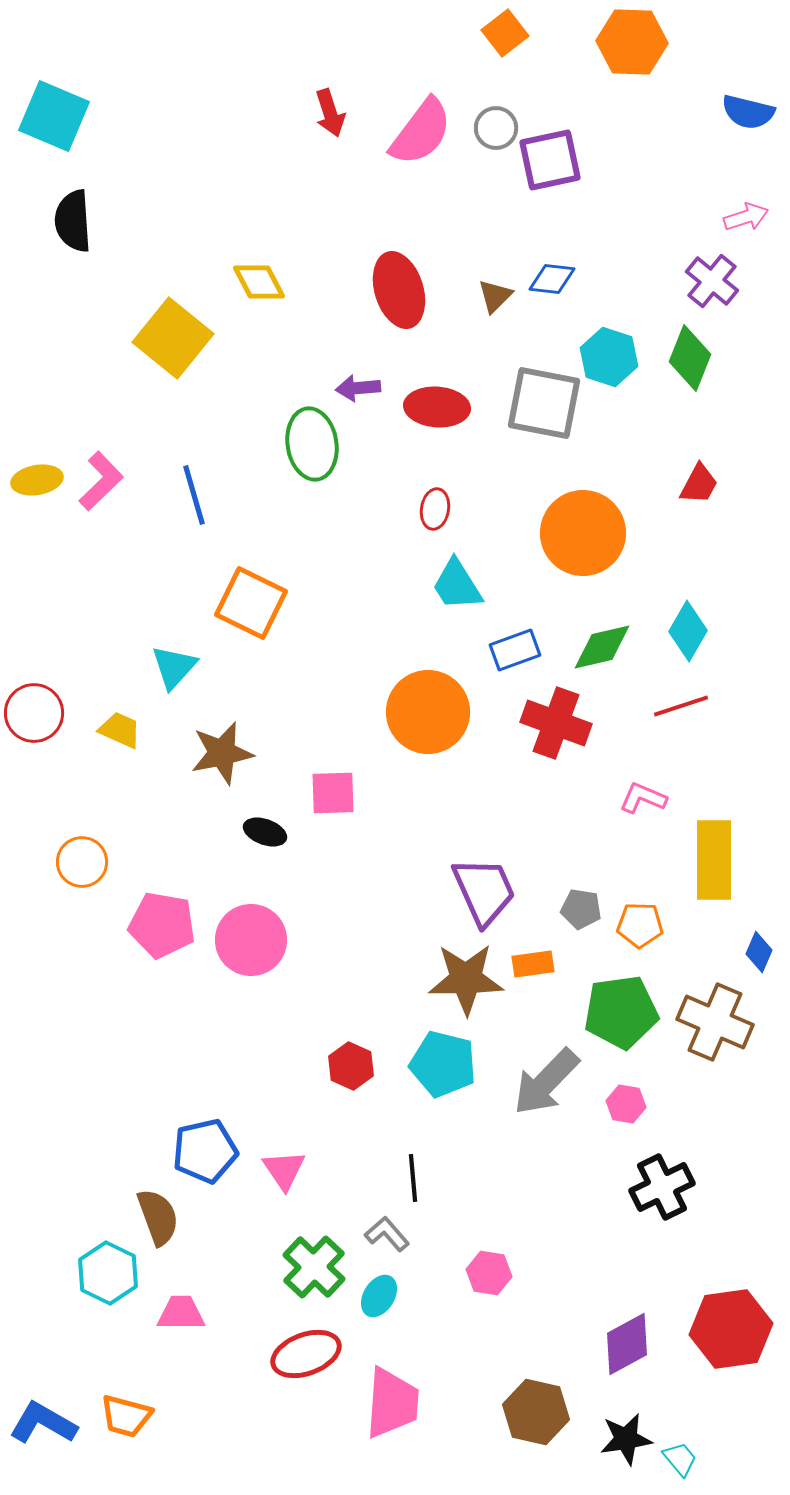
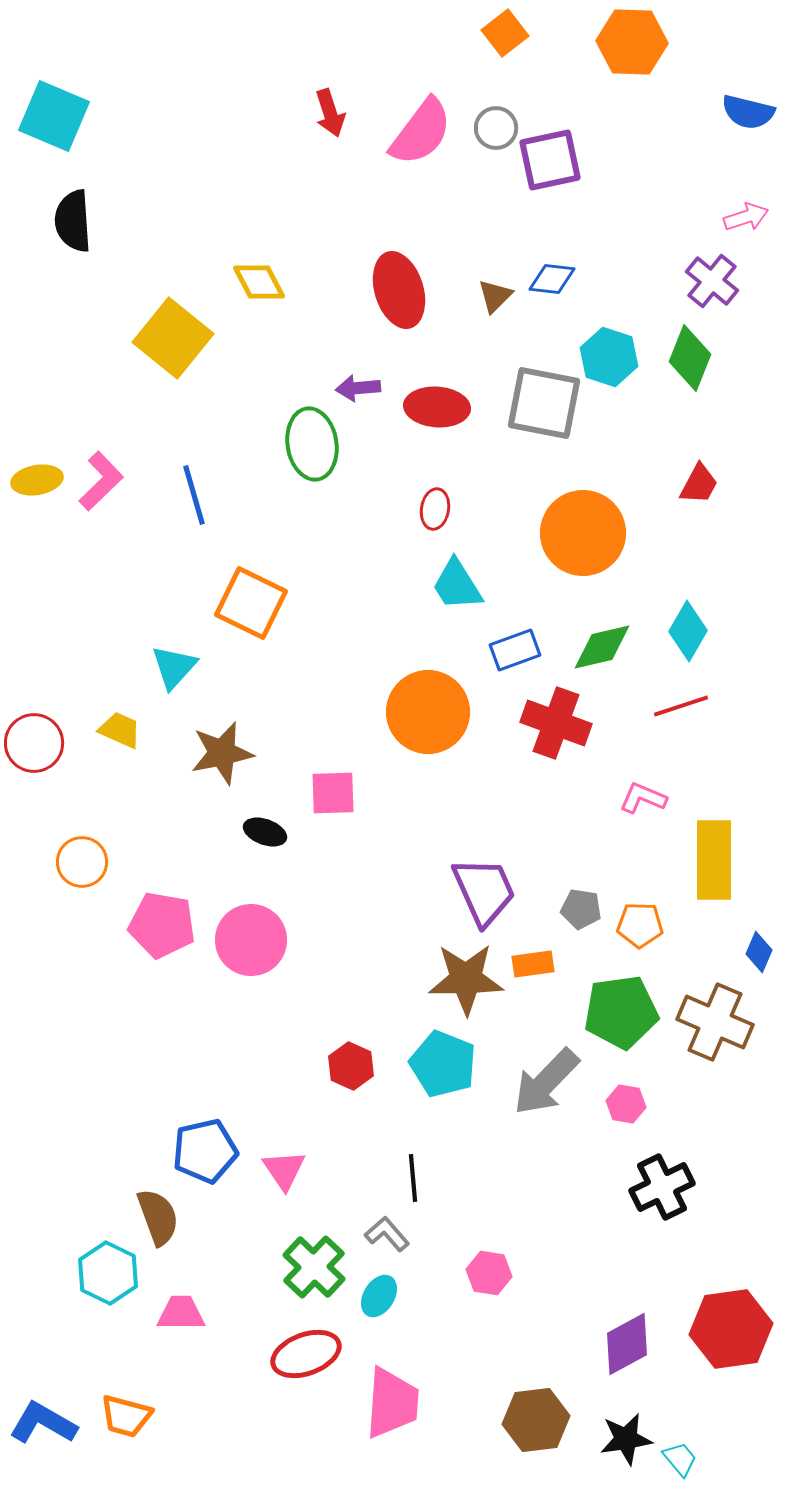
red circle at (34, 713): moved 30 px down
cyan pentagon at (443, 1064): rotated 8 degrees clockwise
brown hexagon at (536, 1412): moved 8 px down; rotated 20 degrees counterclockwise
